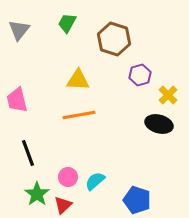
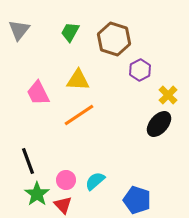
green trapezoid: moved 3 px right, 9 px down
purple hexagon: moved 5 px up; rotated 10 degrees counterclockwise
pink trapezoid: moved 21 px right, 7 px up; rotated 12 degrees counterclockwise
orange line: rotated 24 degrees counterclockwise
black ellipse: rotated 64 degrees counterclockwise
black line: moved 8 px down
pink circle: moved 2 px left, 3 px down
red triangle: rotated 30 degrees counterclockwise
